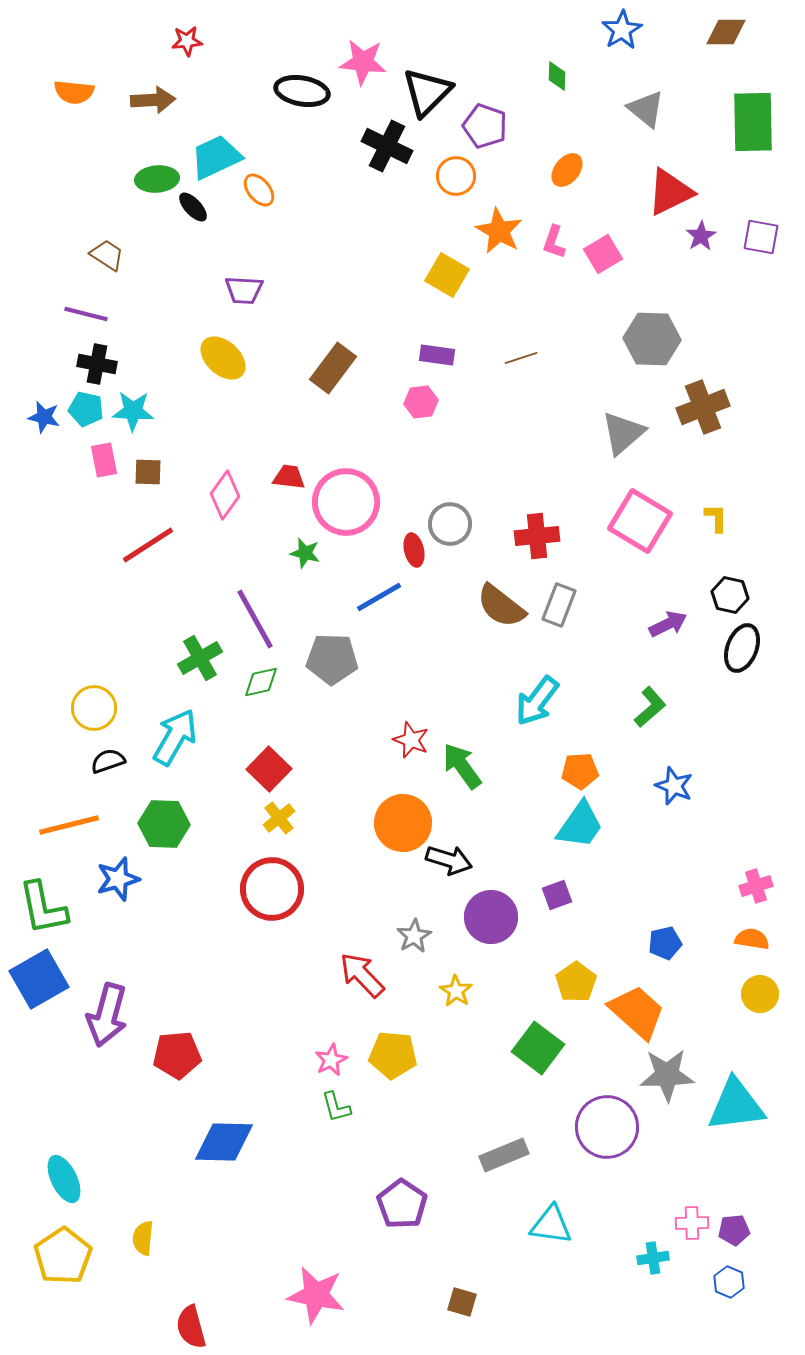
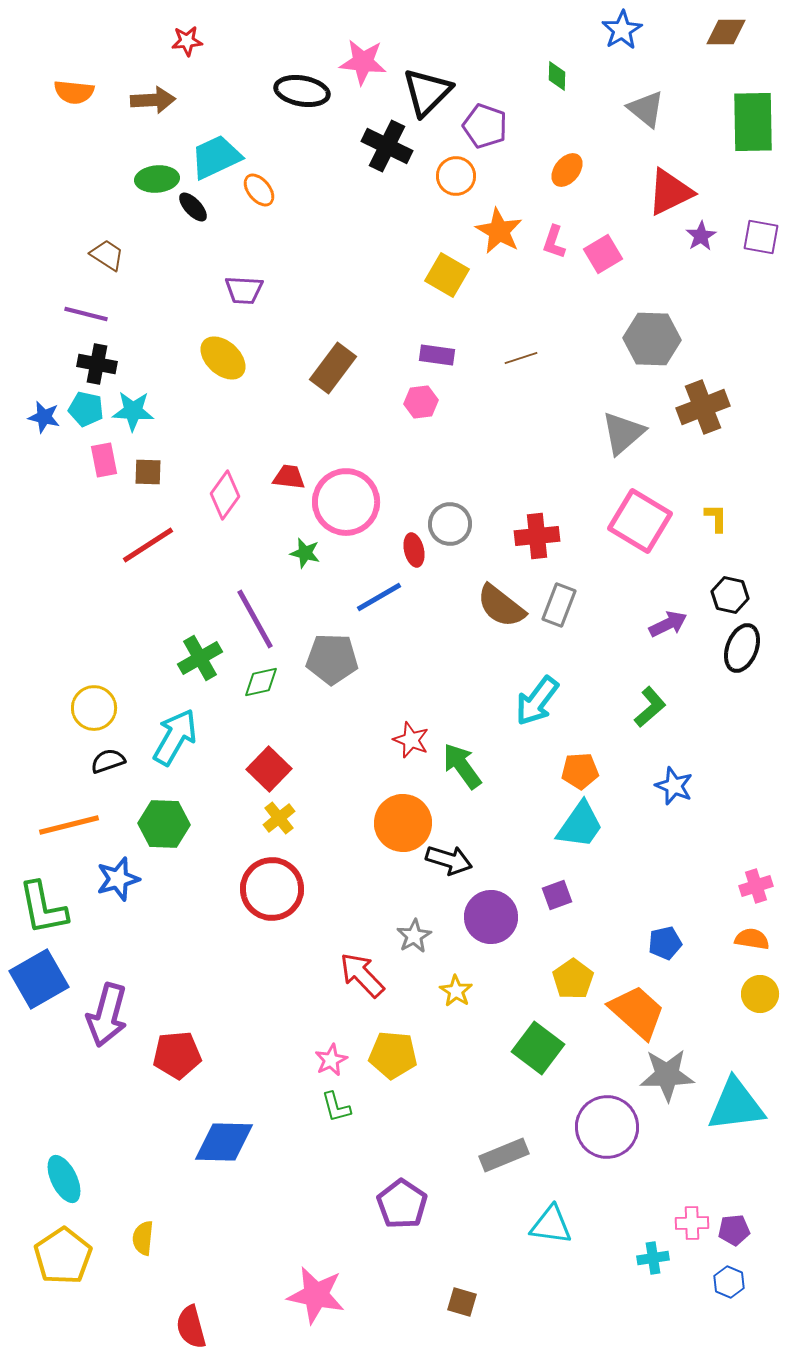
yellow pentagon at (576, 982): moved 3 px left, 3 px up
